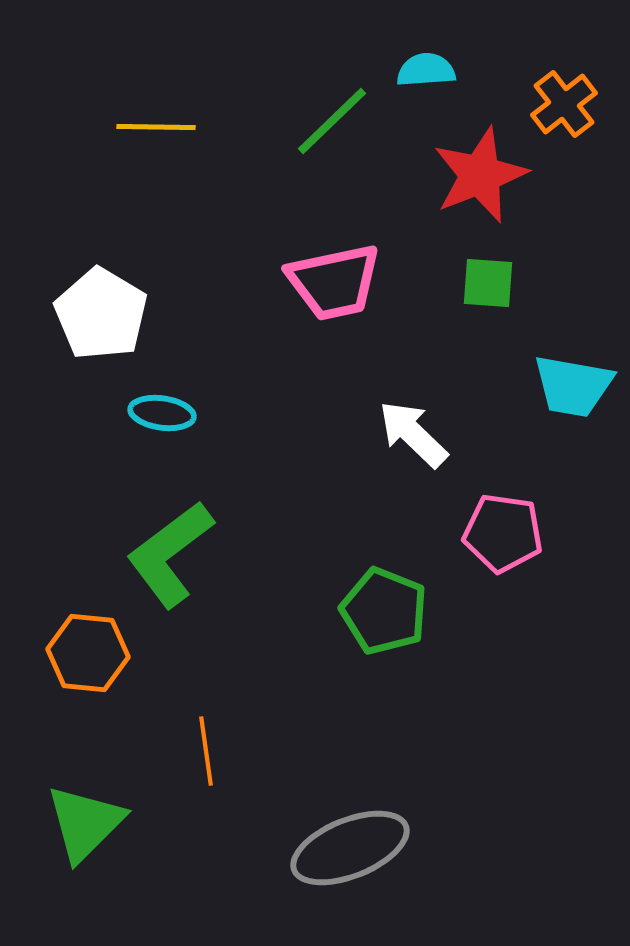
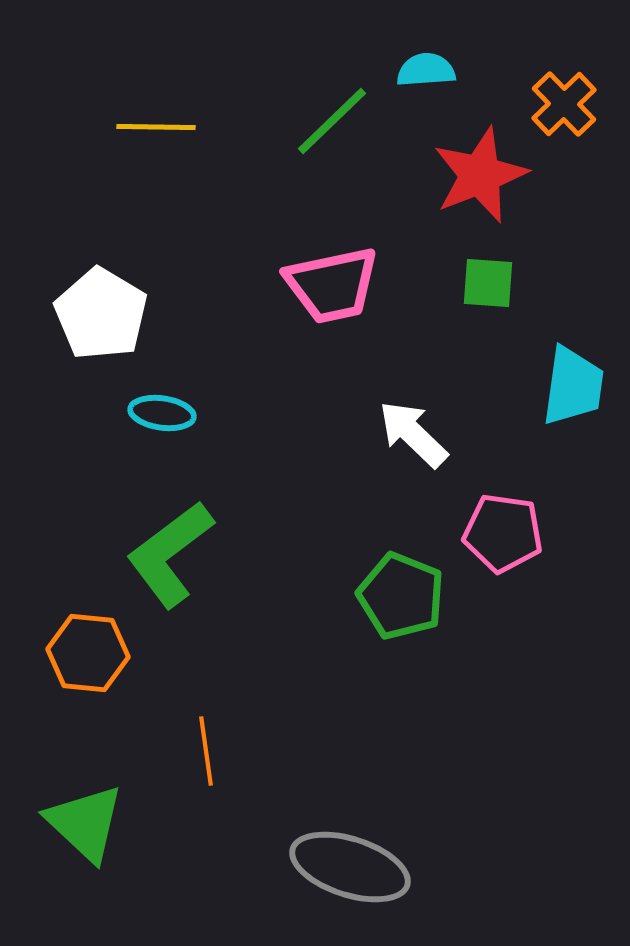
orange cross: rotated 6 degrees counterclockwise
pink trapezoid: moved 2 px left, 3 px down
cyan trapezoid: rotated 92 degrees counterclockwise
green pentagon: moved 17 px right, 15 px up
green triangle: rotated 32 degrees counterclockwise
gray ellipse: moved 19 px down; rotated 40 degrees clockwise
